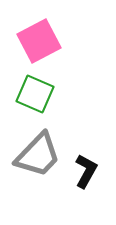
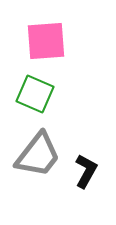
pink square: moved 7 px right; rotated 24 degrees clockwise
gray trapezoid: rotated 6 degrees counterclockwise
